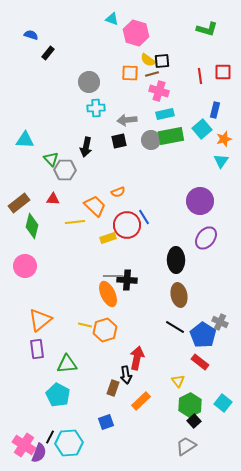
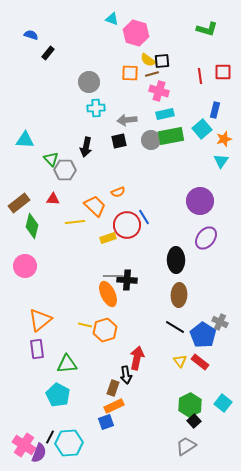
brown ellipse at (179, 295): rotated 15 degrees clockwise
yellow triangle at (178, 381): moved 2 px right, 20 px up
orange rectangle at (141, 401): moved 27 px left, 5 px down; rotated 18 degrees clockwise
